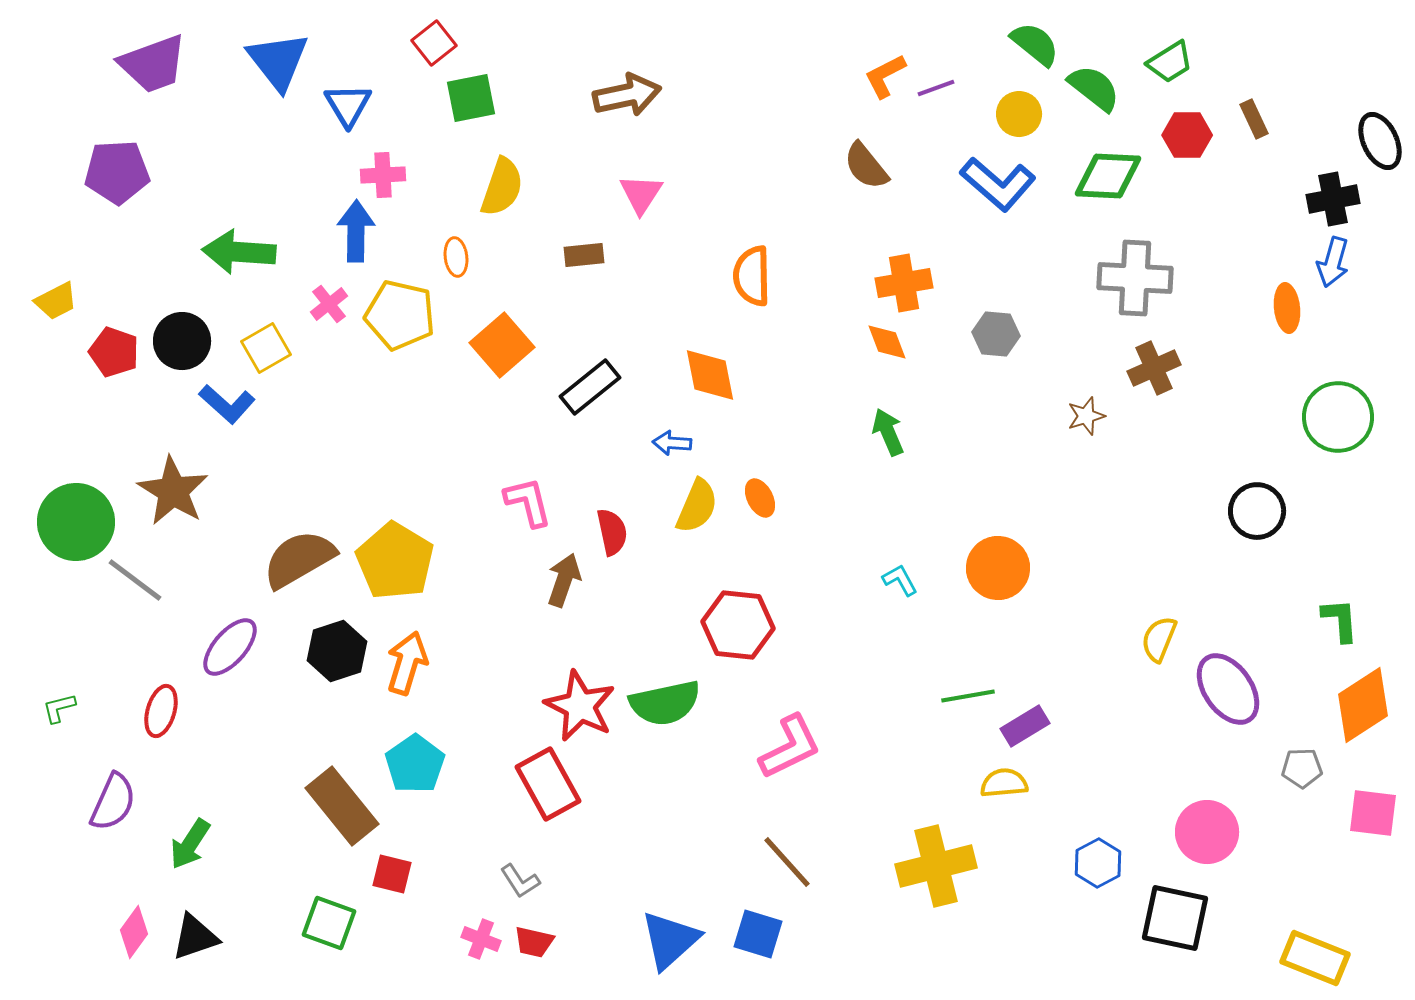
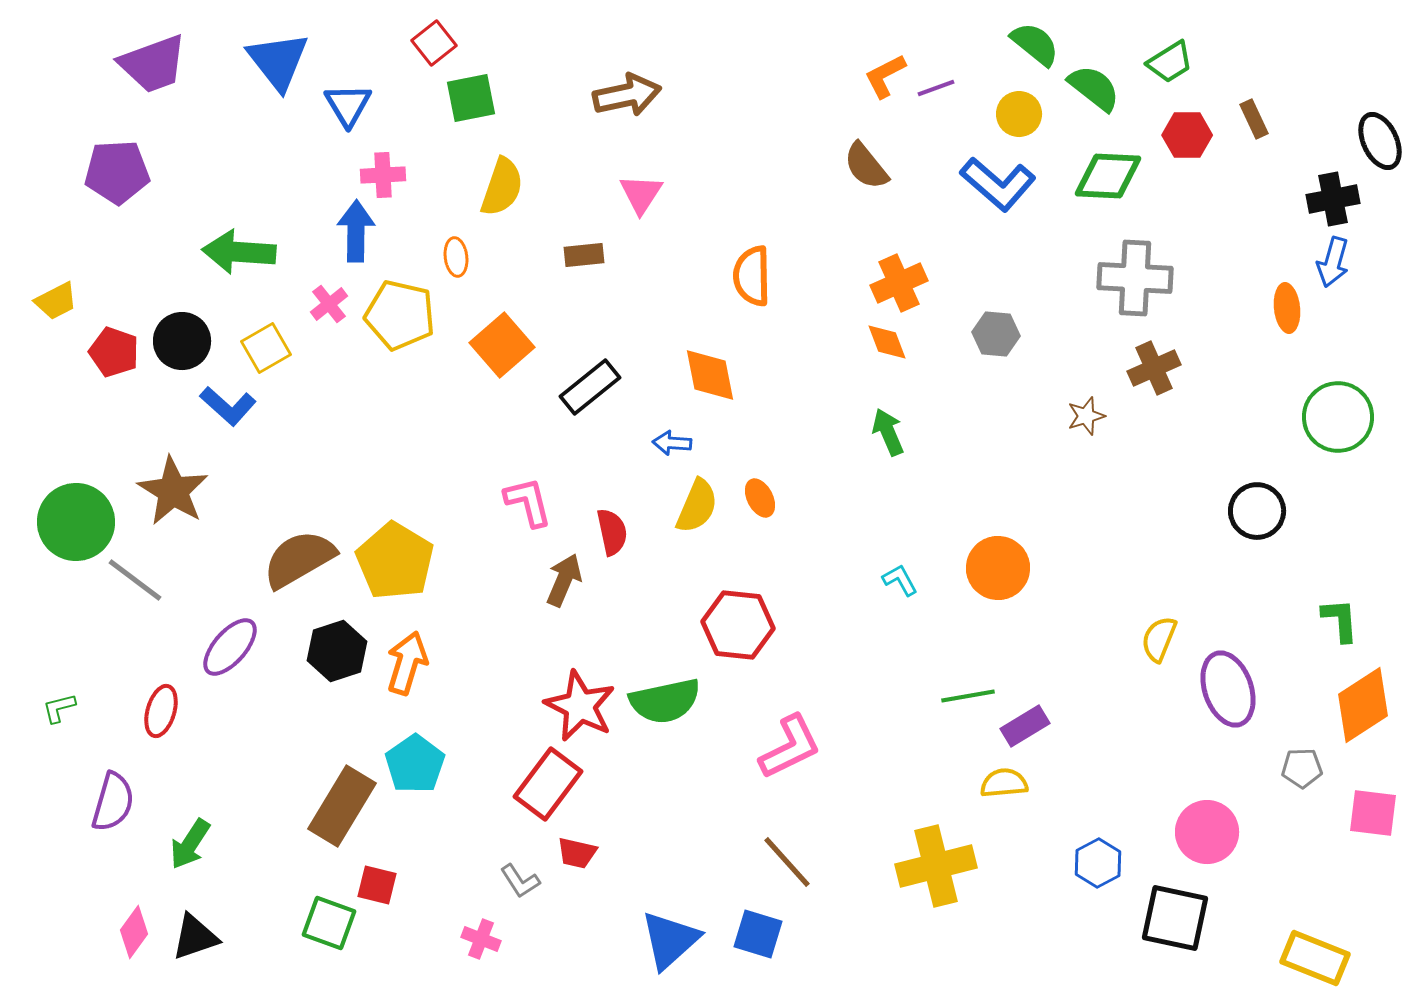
orange cross at (904, 283): moved 5 px left; rotated 14 degrees counterclockwise
blue L-shape at (227, 404): moved 1 px right, 2 px down
brown arrow at (564, 580): rotated 4 degrees clockwise
purple ellipse at (1228, 689): rotated 16 degrees clockwise
green semicircle at (665, 703): moved 2 px up
red rectangle at (548, 784): rotated 66 degrees clockwise
purple semicircle at (113, 802): rotated 8 degrees counterclockwise
brown rectangle at (342, 806): rotated 70 degrees clockwise
red square at (392, 874): moved 15 px left, 11 px down
red trapezoid at (534, 942): moved 43 px right, 89 px up
